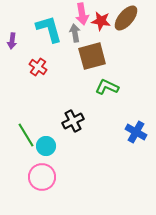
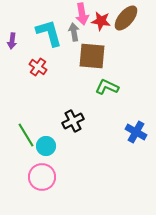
cyan L-shape: moved 4 px down
gray arrow: moved 1 px left, 1 px up
brown square: rotated 20 degrees clockwise
